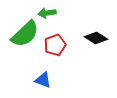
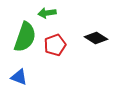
green semicircle: moved 3 px down; rotated 28 degrees counterclockwise
blue triangle: moved 24 px left, 3 px up
